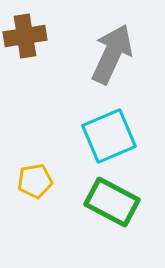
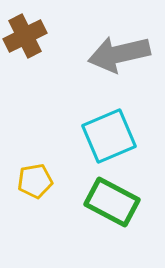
brown cross: rotated 18 degrees counterclockwise
gray arrow: moved 7 px right; rotated 128 degrees counterclockwise
